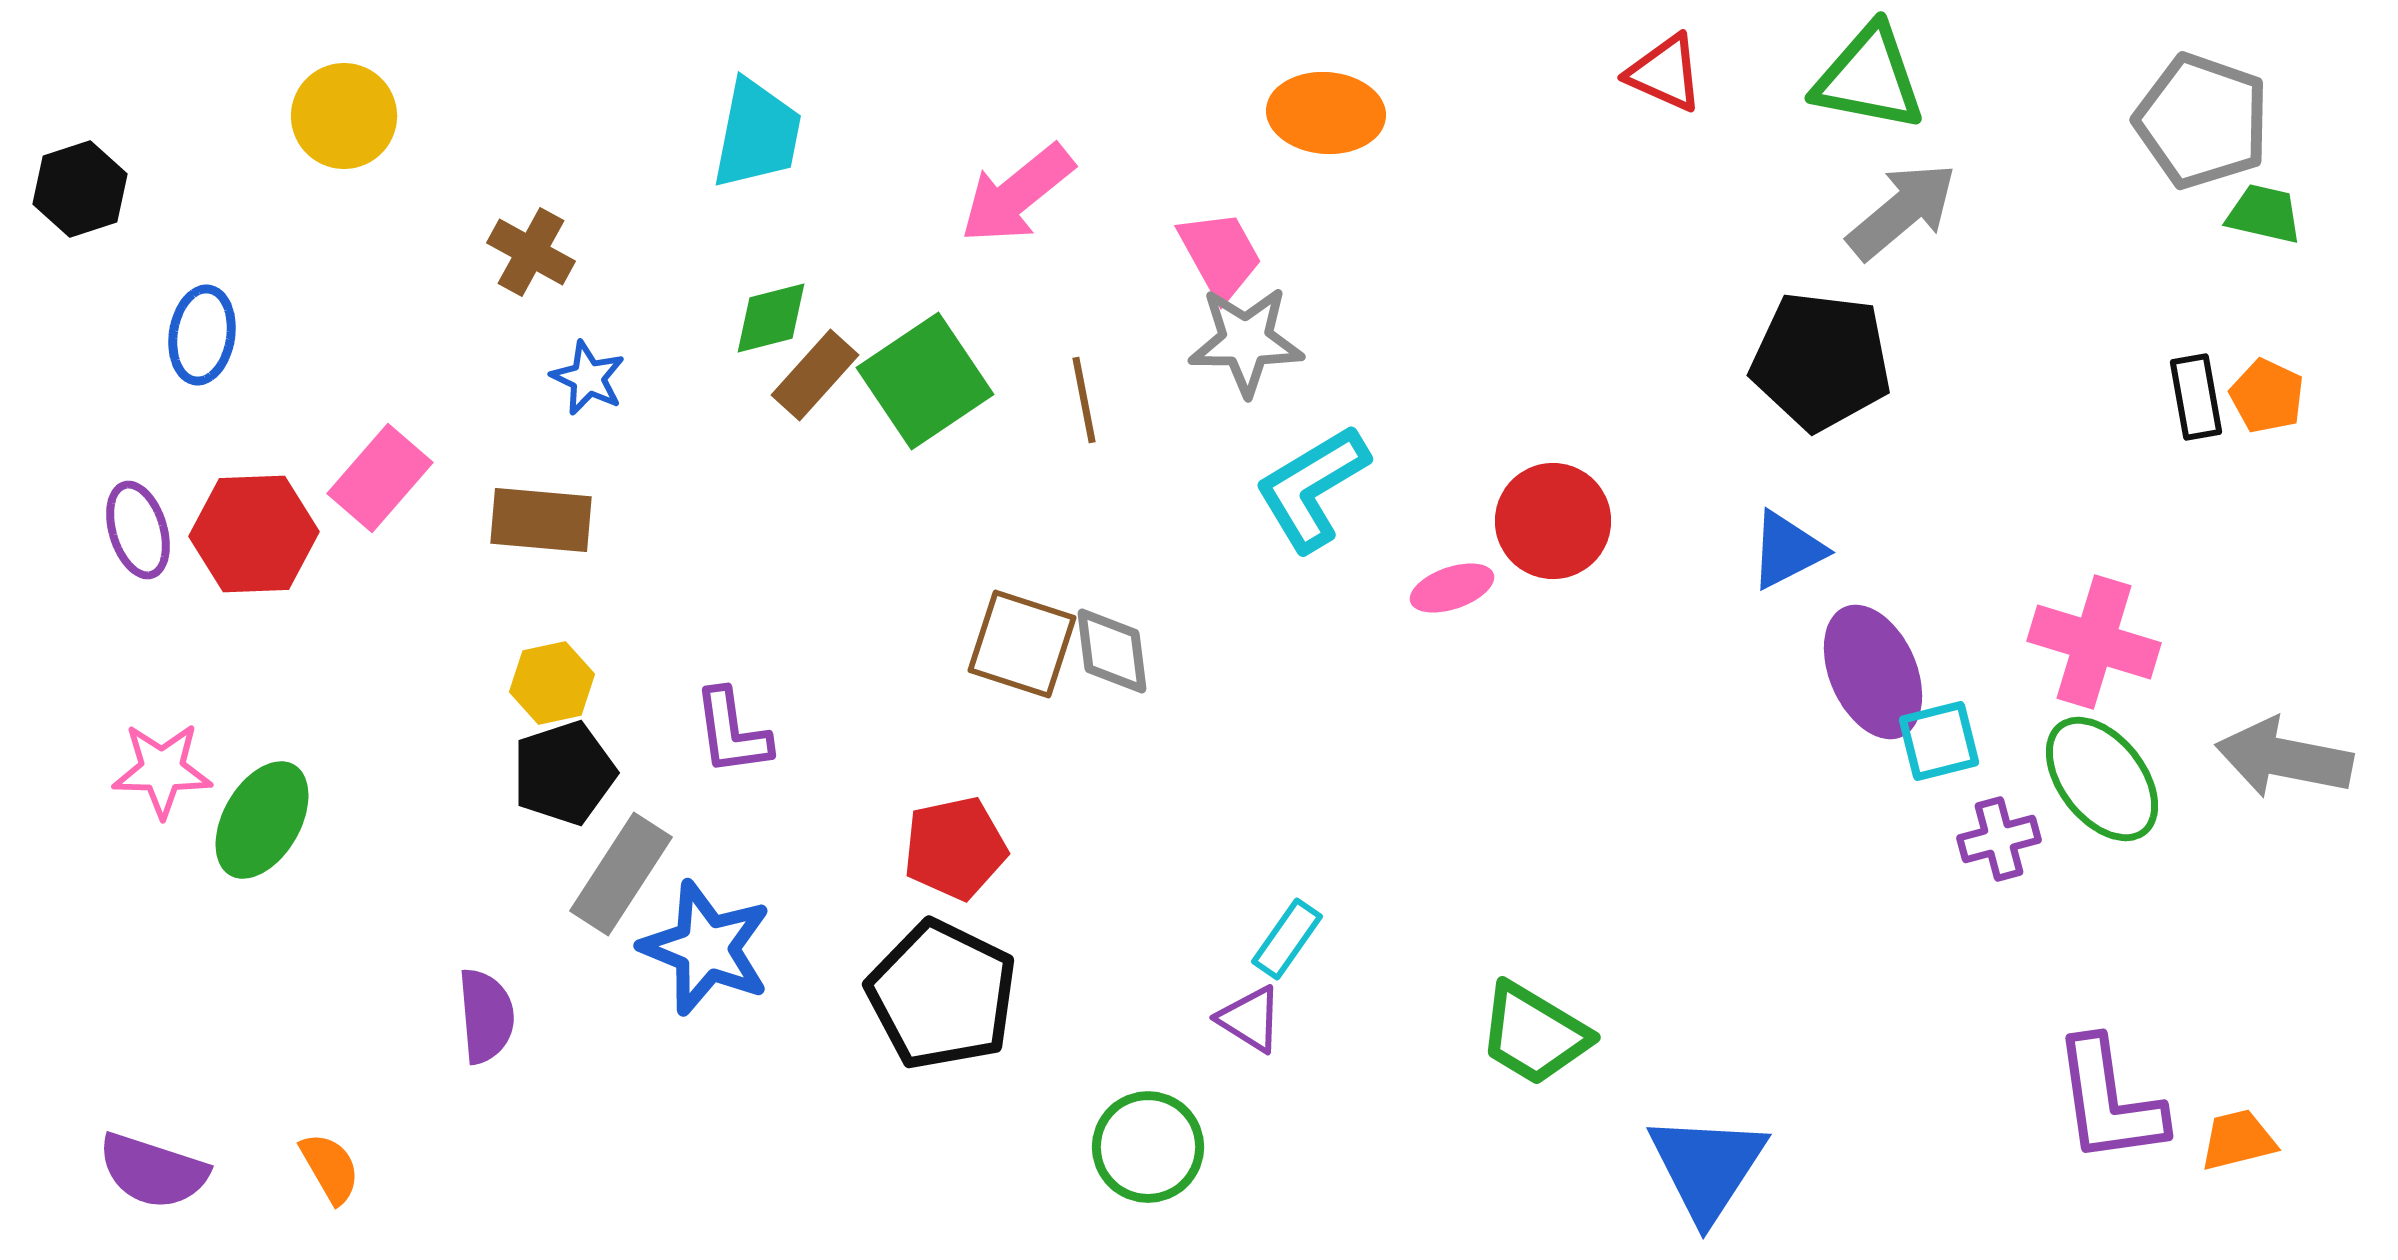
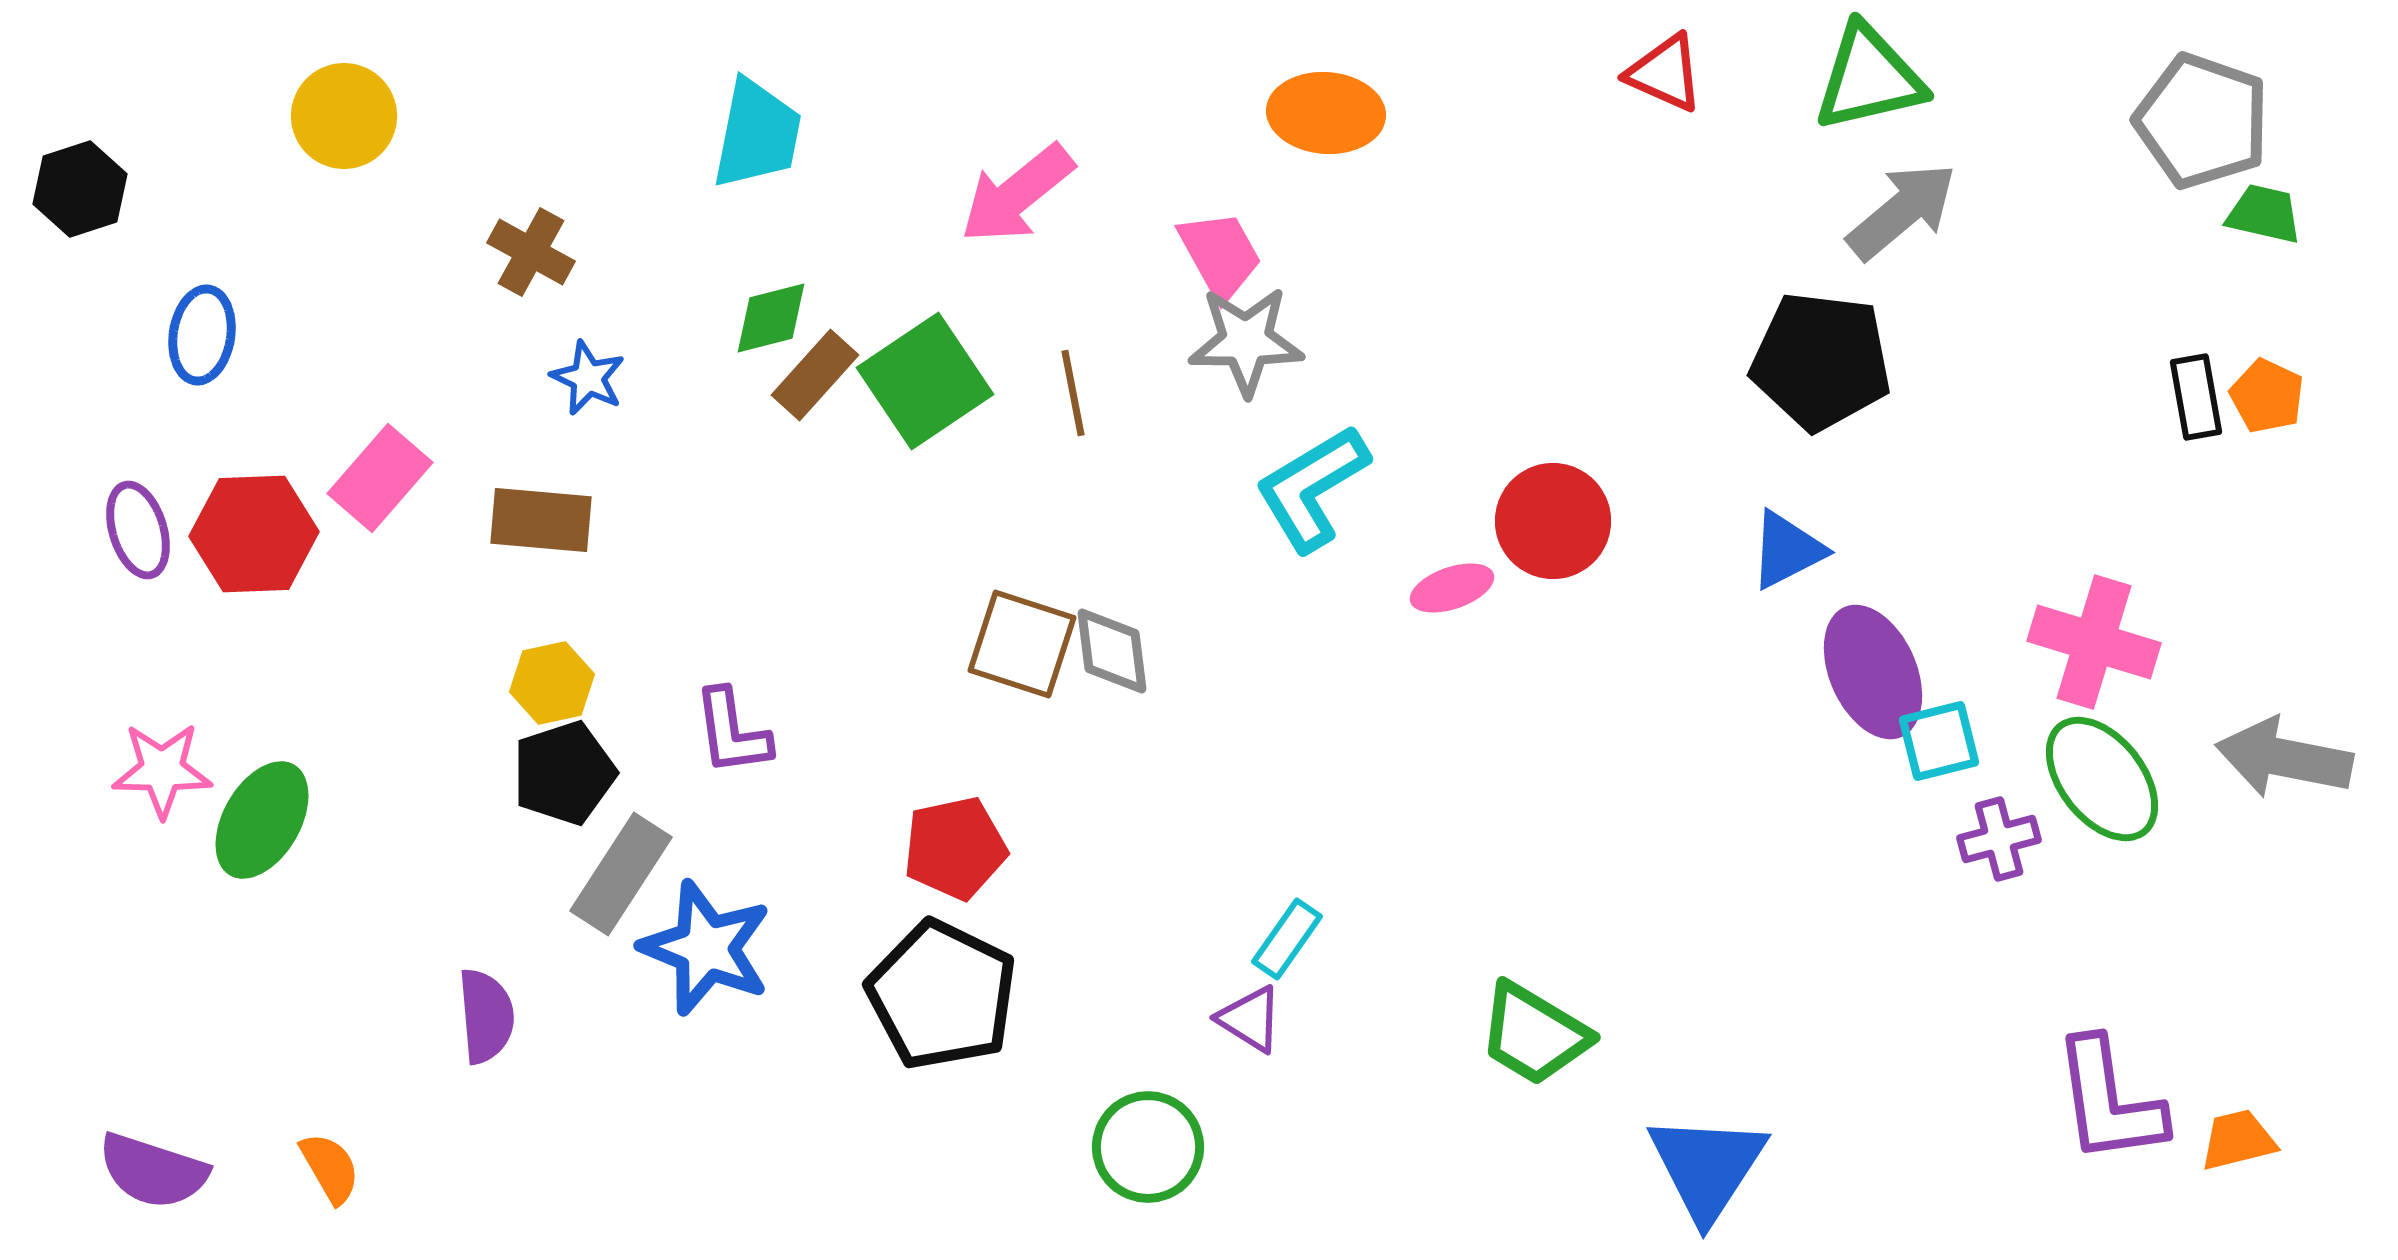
green triangle at (1869, 78): rotated 24 degrees counterclockwise
brown line at (1084, 400): moved 11 px left, 7 px up
